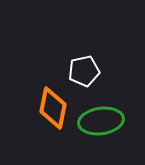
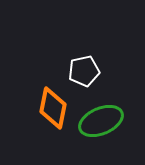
green ellipse: rotated 15 degrees counterclockwise
